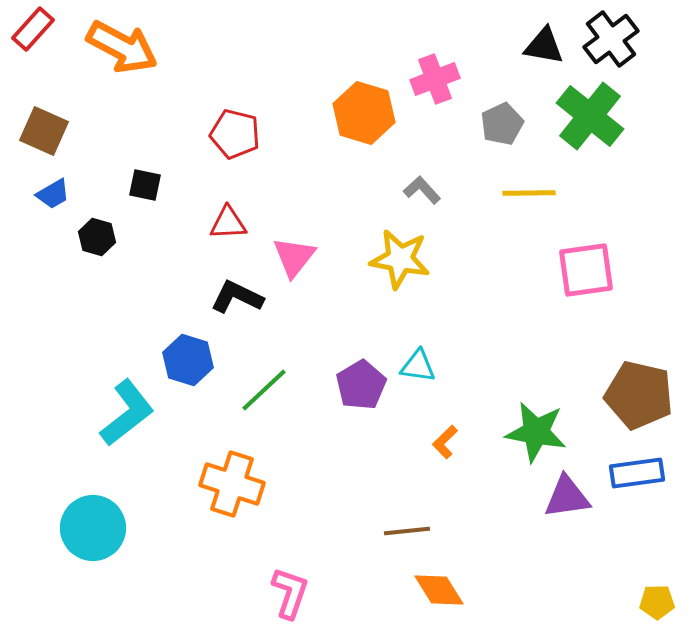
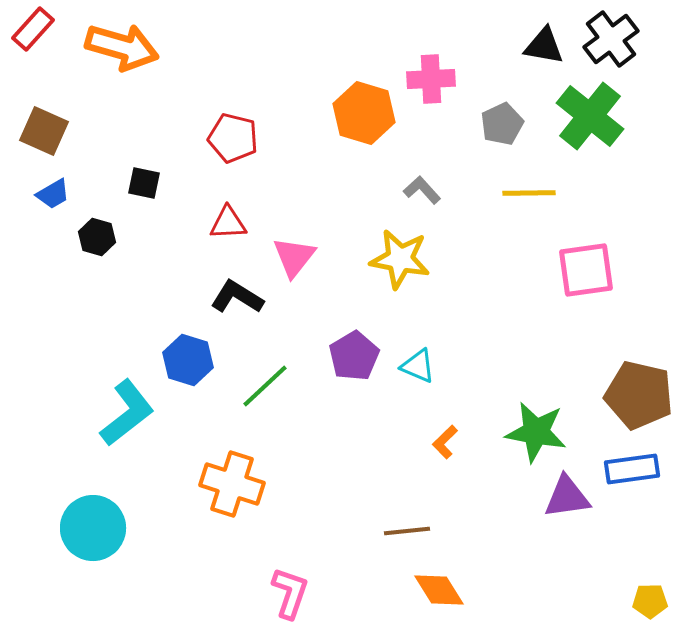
orange arrow: rotated 12 degrees counterclockwise
pink cross: moved 4 px left; rotated 18 degrees clockwise
red pentagon: moved 2 px left, 4 px down
black square: moved 1 px left, 2 px up
black L-shape: rotated 6 degrees clockwise
cyan triangle: rotated 15 degrees clockwise
purple pentagon: moved 7 px left, 29 px up
green line: moved 1 px right, 4 px up
blue rectangle: moved 5 px left, 4 px up
yellow pentagon: moved 7 px left, 1 px up
